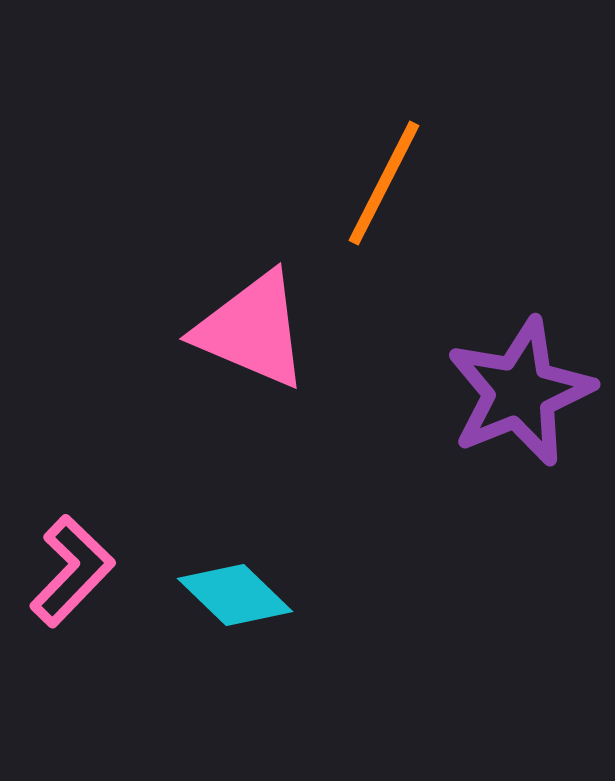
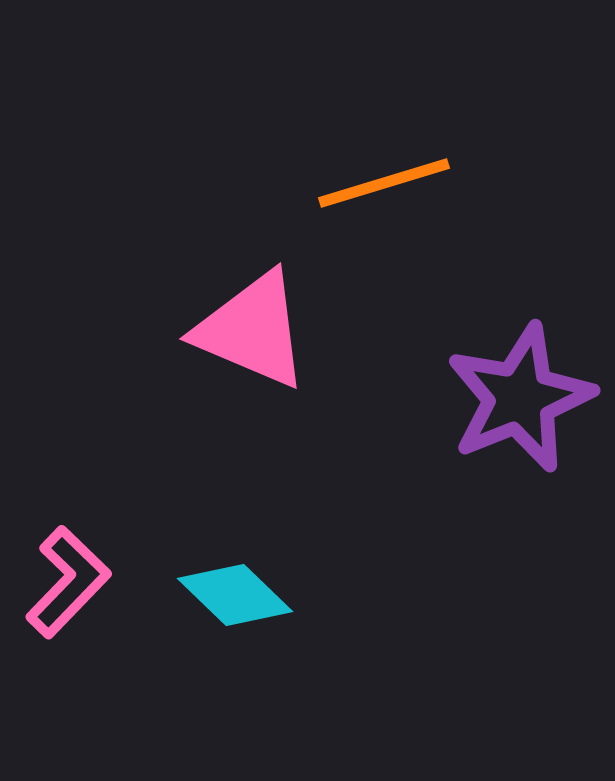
orange line: rotated 46 degrees clockwise
purple star: moved 6 px down
pink L-shape: moved 4 px left, 11 px down
